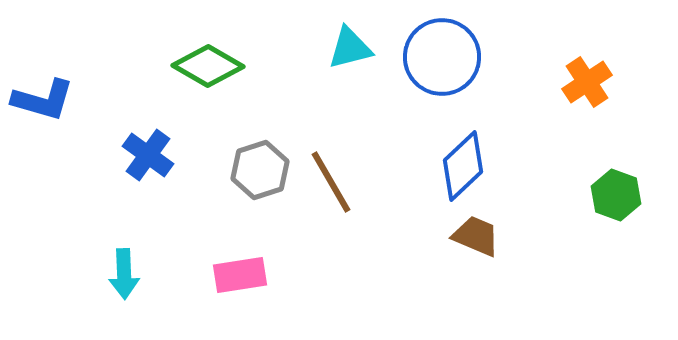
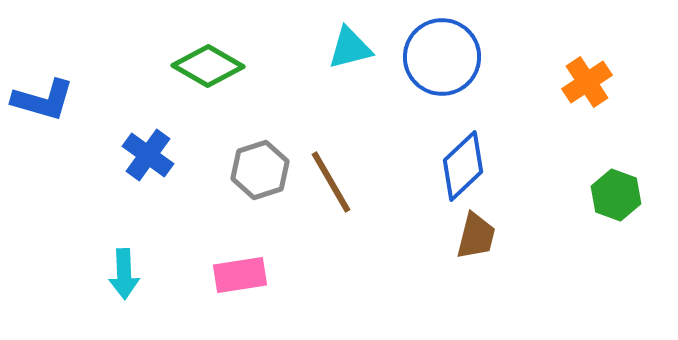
brown trapezoid: rotated 81 degrees clockwise
